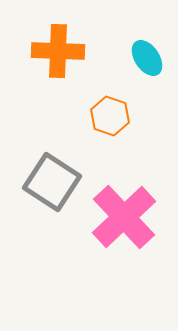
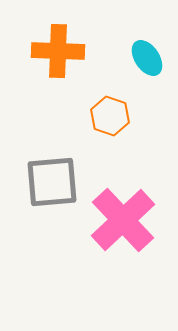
gray square: rotated 38 degrees counterclockwise
pink cross: moved 1 px left, 3 px down
